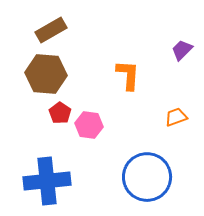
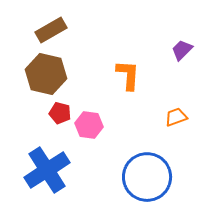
brown hexagon: rotated 9 degrees clockwise
red pentagon: rotated 20 degrees counterclockwise
blue cross: moved 11 px up; rotated 27 degrees counterclockwise
